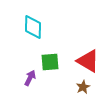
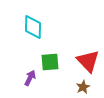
red triangle: rotated 15 degrees clockwise
